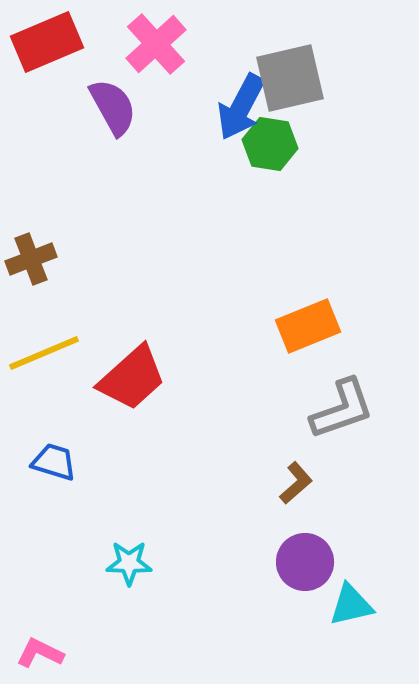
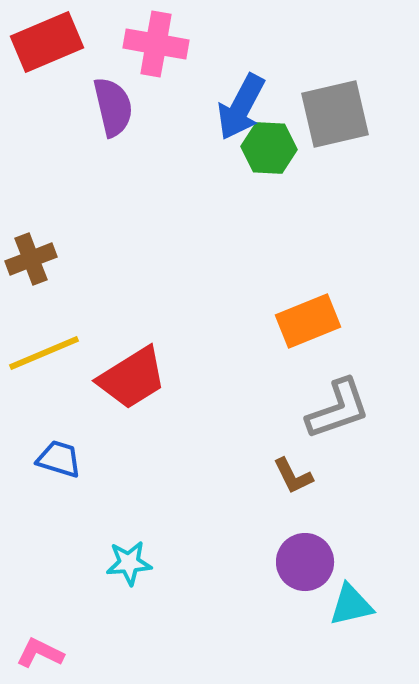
pink cross: rotated 38 degrees counterclockwise
gray square: moved 45 px right, 36 px down
purple semicircle: rotated 16 degrees clockwise
green hexagon: moved 1 px left, 4 px down; rotated 6 degrees counterclockwise
orange rectangle: moved 5 px up
red trapezoid: rotated 10 degrees clockwise
gray L-shape: moved 4 px left
blue trapezoid: moved 5 px right, 3 px up
brown L-shape: moved 3 px left, 7 px up; rotated 105 degrees clockwise
cyan star: rotated 6 degrees counterclockwise
